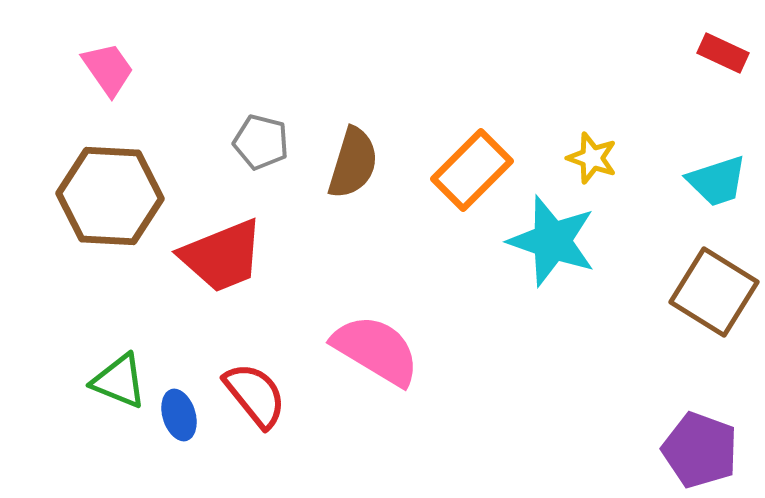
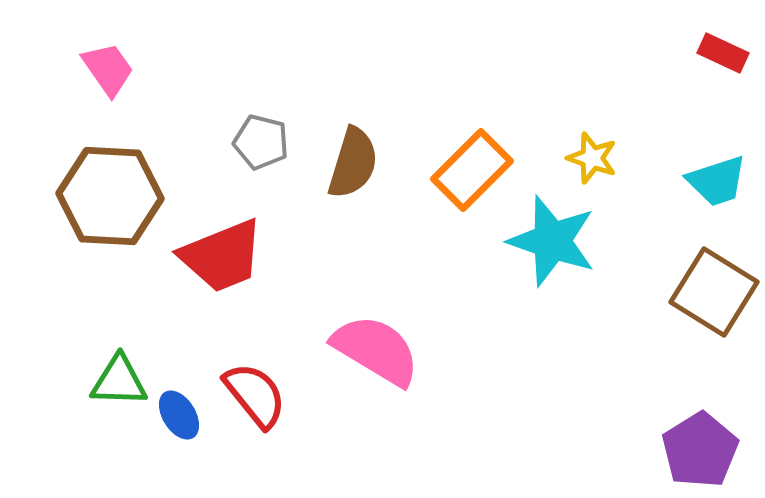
green triangle: rotated 20 degrees counterclockwise
blue ellipse: rotated 15 degrees counterclockwise
purple pentagon: rotated 20 degrees clockwise
